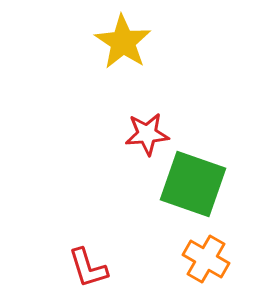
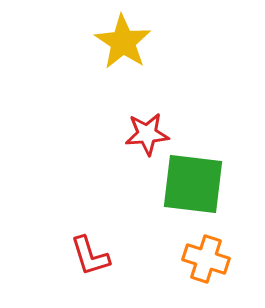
green square: rotated 12 degrees counterclockwise
orange cross: rotated 12 degrees counterclockwise
red L-shape: moved 2 px right, 12 px up
